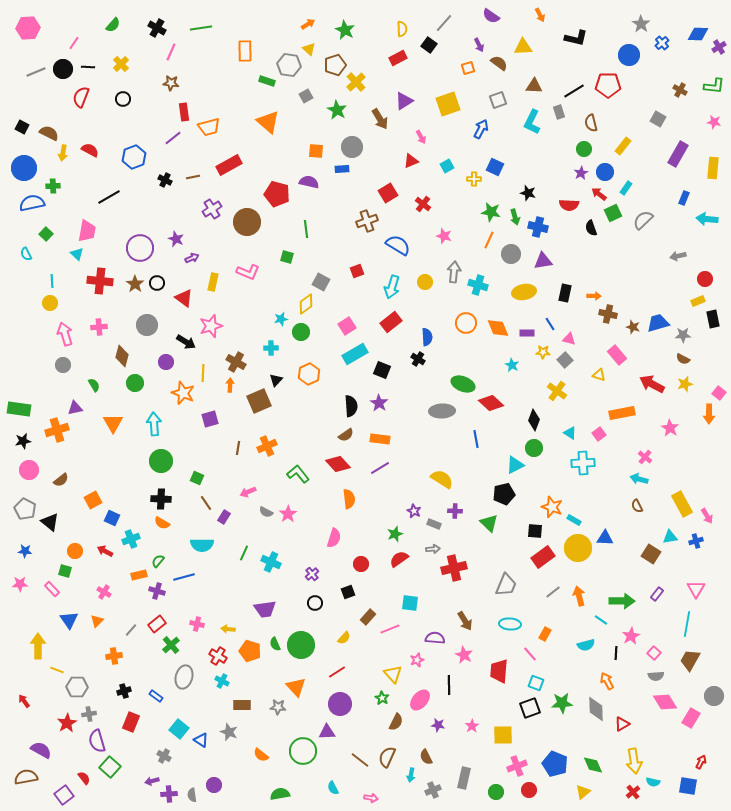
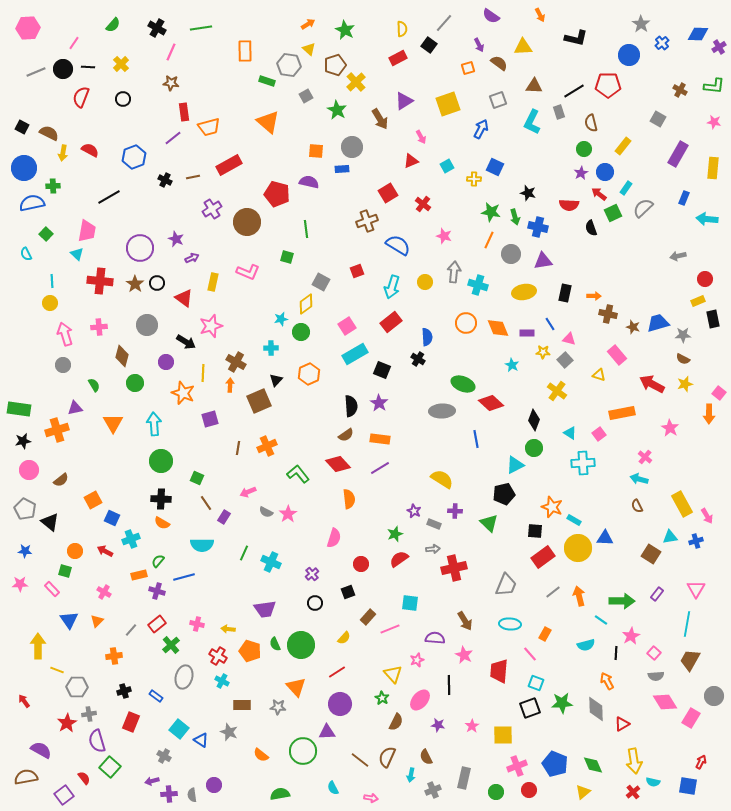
gray semicircle at (643, 220): moved 12 px up
